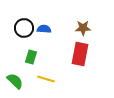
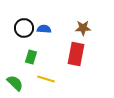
red rectangle: moved 4 px left
green semicircle: moved 2 px down
